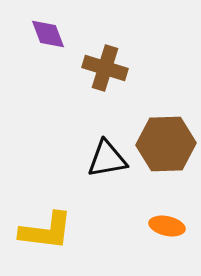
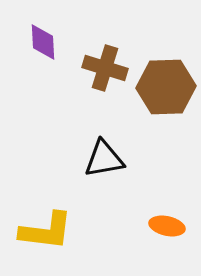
purple diamond: moved 5 px left, 8 px down; rotated 18 degrees clockwise
brown hexagon: moved 57 px up
black triangle: moved 3 px left
